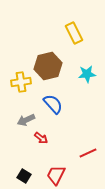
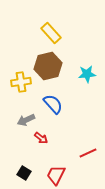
yellow rectangle: moved 23 px left; rotated 15 degrees counterclockwise
black square: moved 3 px up
